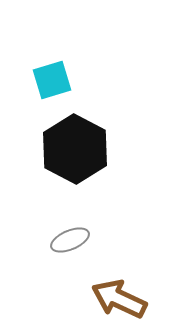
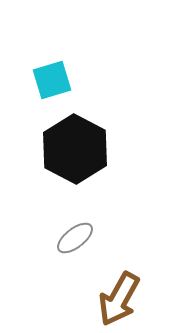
gray ellipse: moved 5 px right, 2 px up; rotated 15 degrees counterclockwise
brown arrow: rotated 86 degrees counterclockwise
